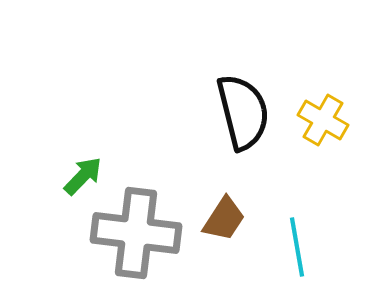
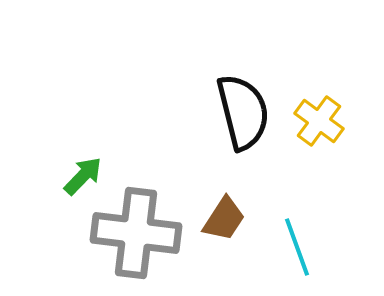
yellow cross: moved 4 px left, 1 px down; rotated 6 degrees clockwise
cyan line: rotated 10 degrees counterclockwise
